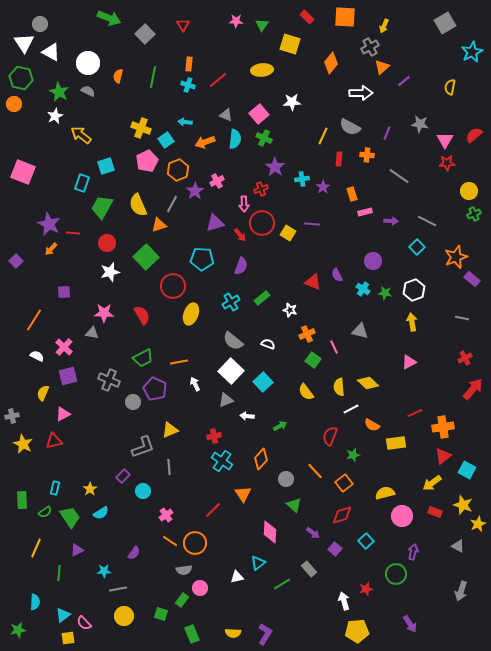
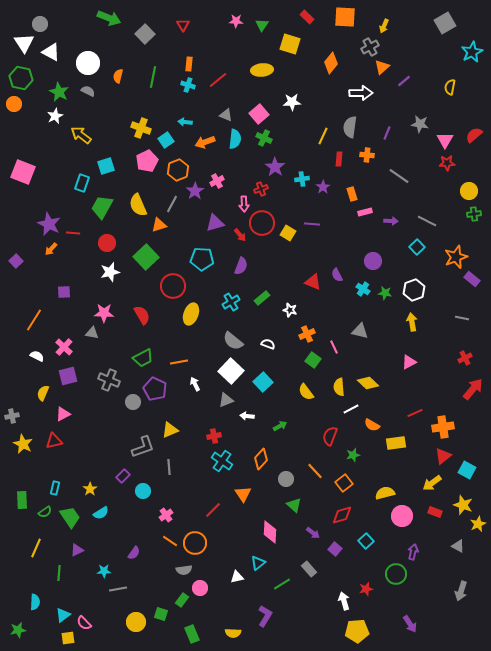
gray semicircle at (350, 127): rotated 70 degrees clockwise
green cross at (474, 214): rotated 16 degrees clockwise
yellow circle at (124, 616): moved 12 px right, 6 px down
purple L-shape at (265, 634): moved 18 px up
